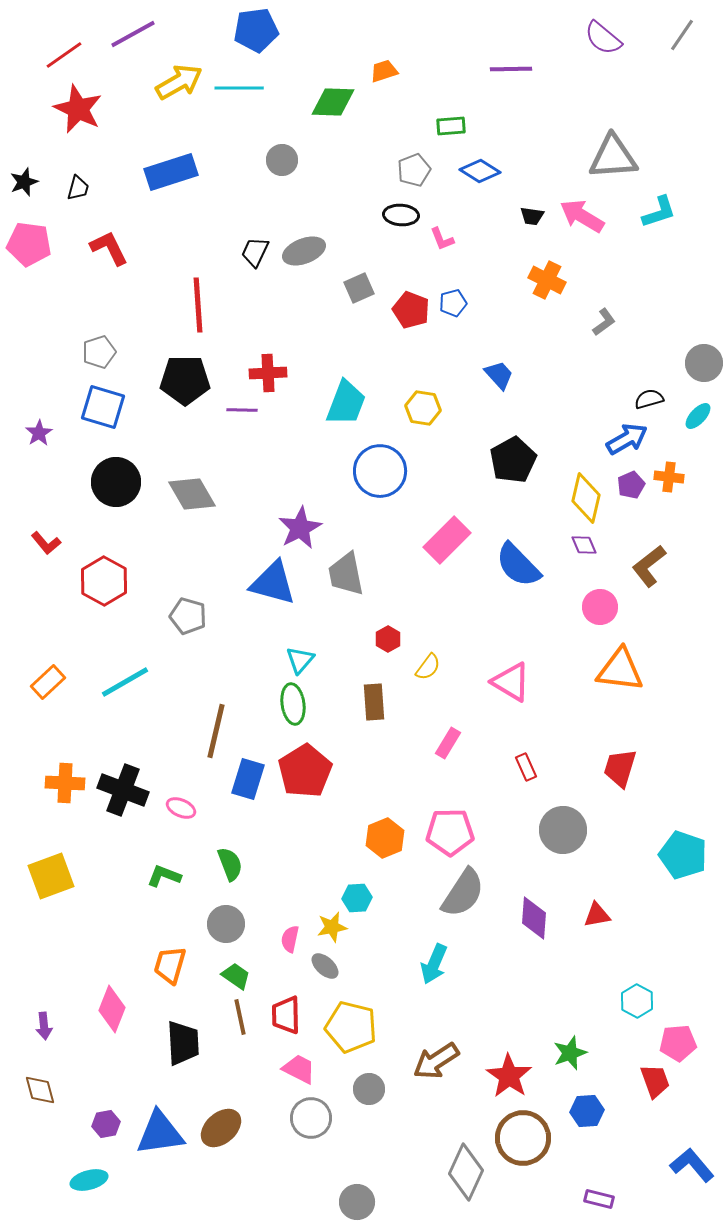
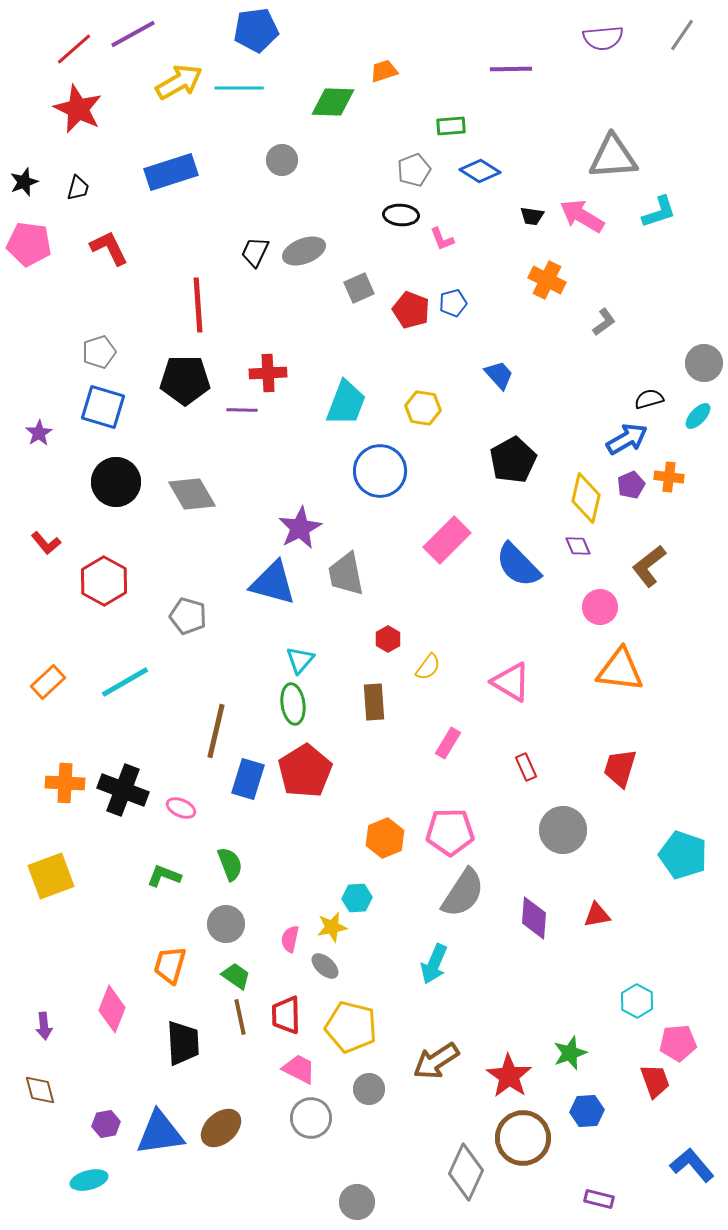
purple semicircle at (603, 38): rotated 45 degrees counterclockwise
red line at (64, 55): moved 10 px right, 6 px up; rotated 6 degrees counterclockwise
purple diamond at (584, 545): moved 6 px left, 1 px down
